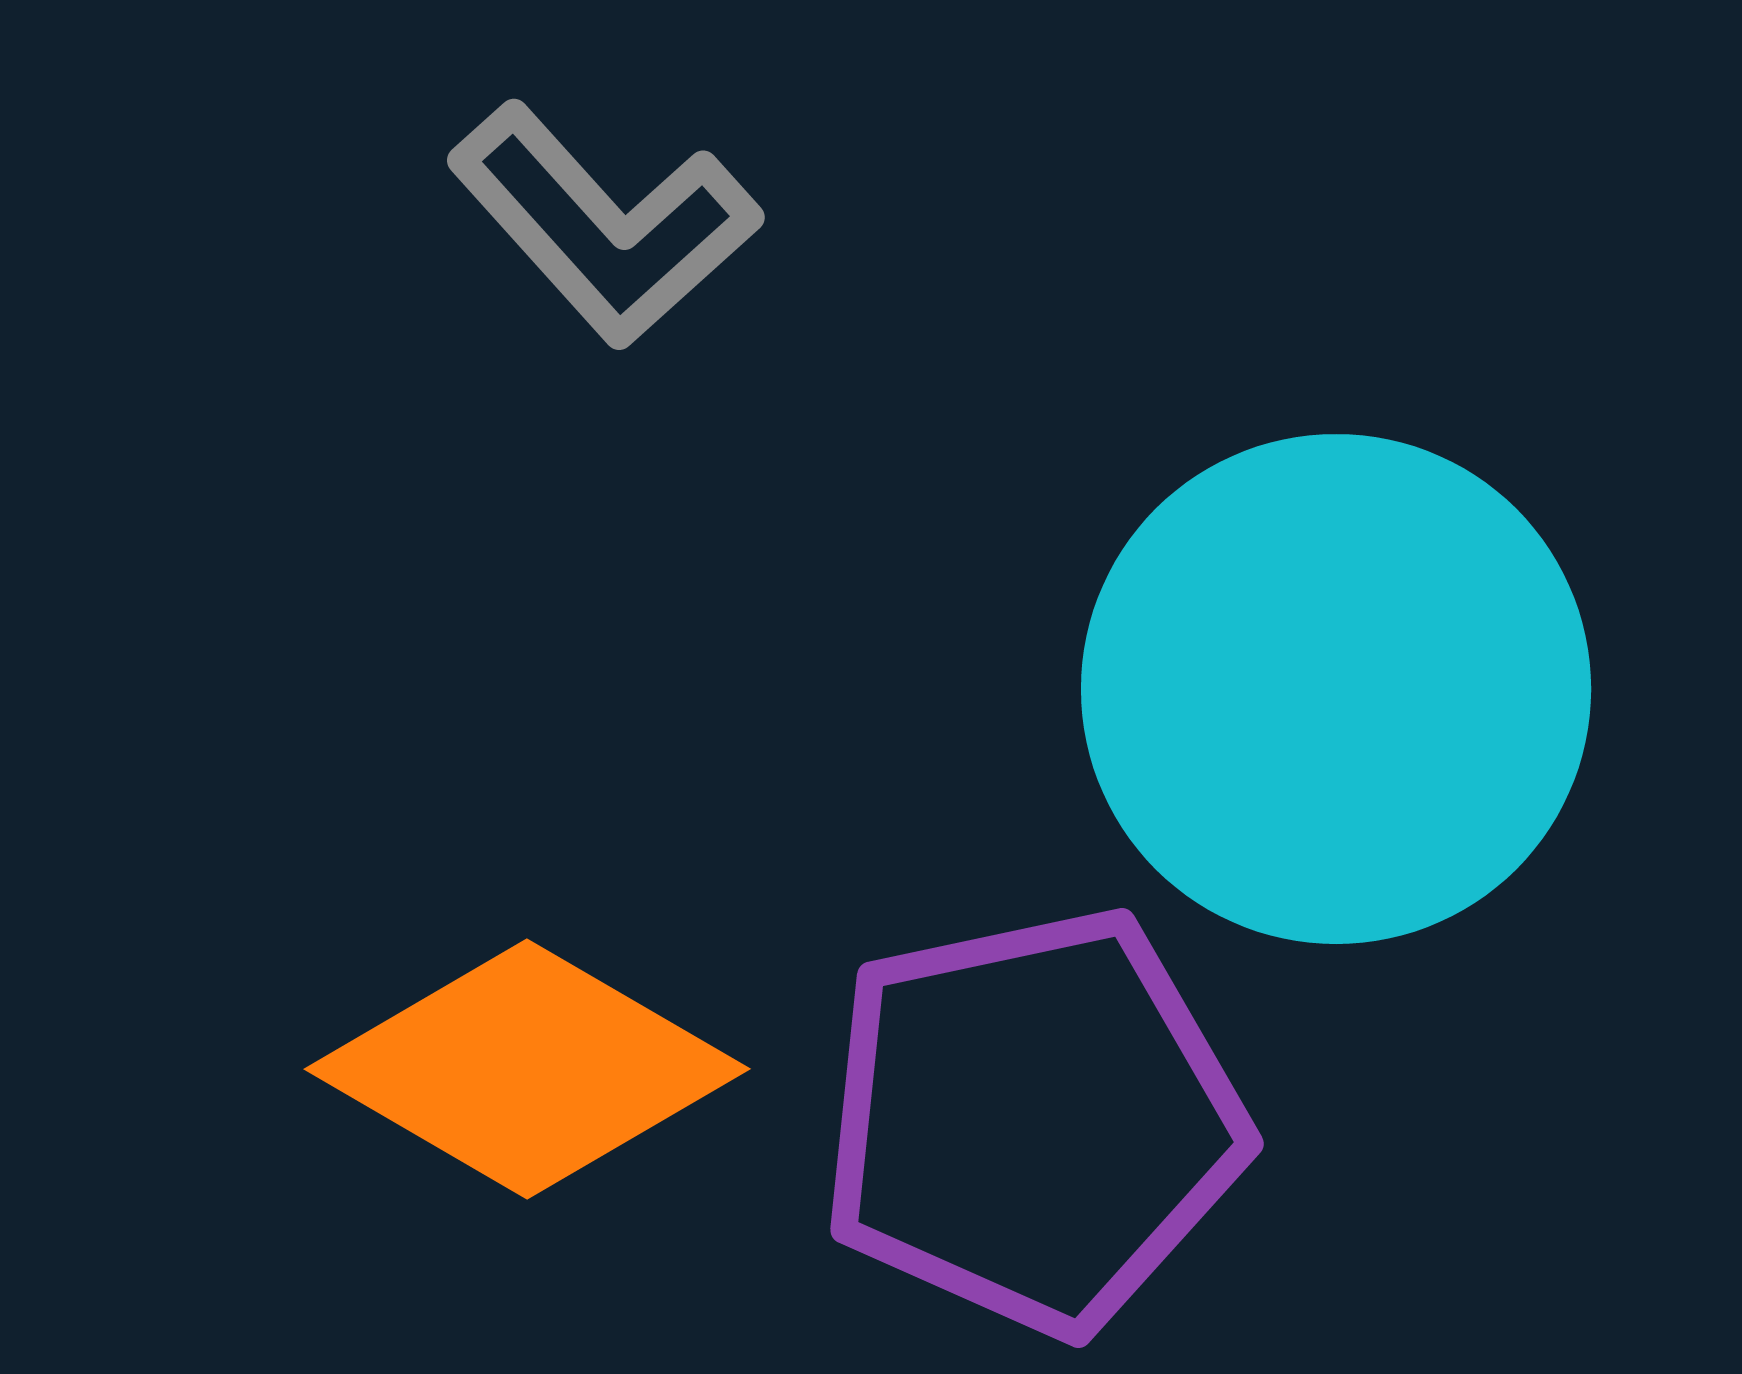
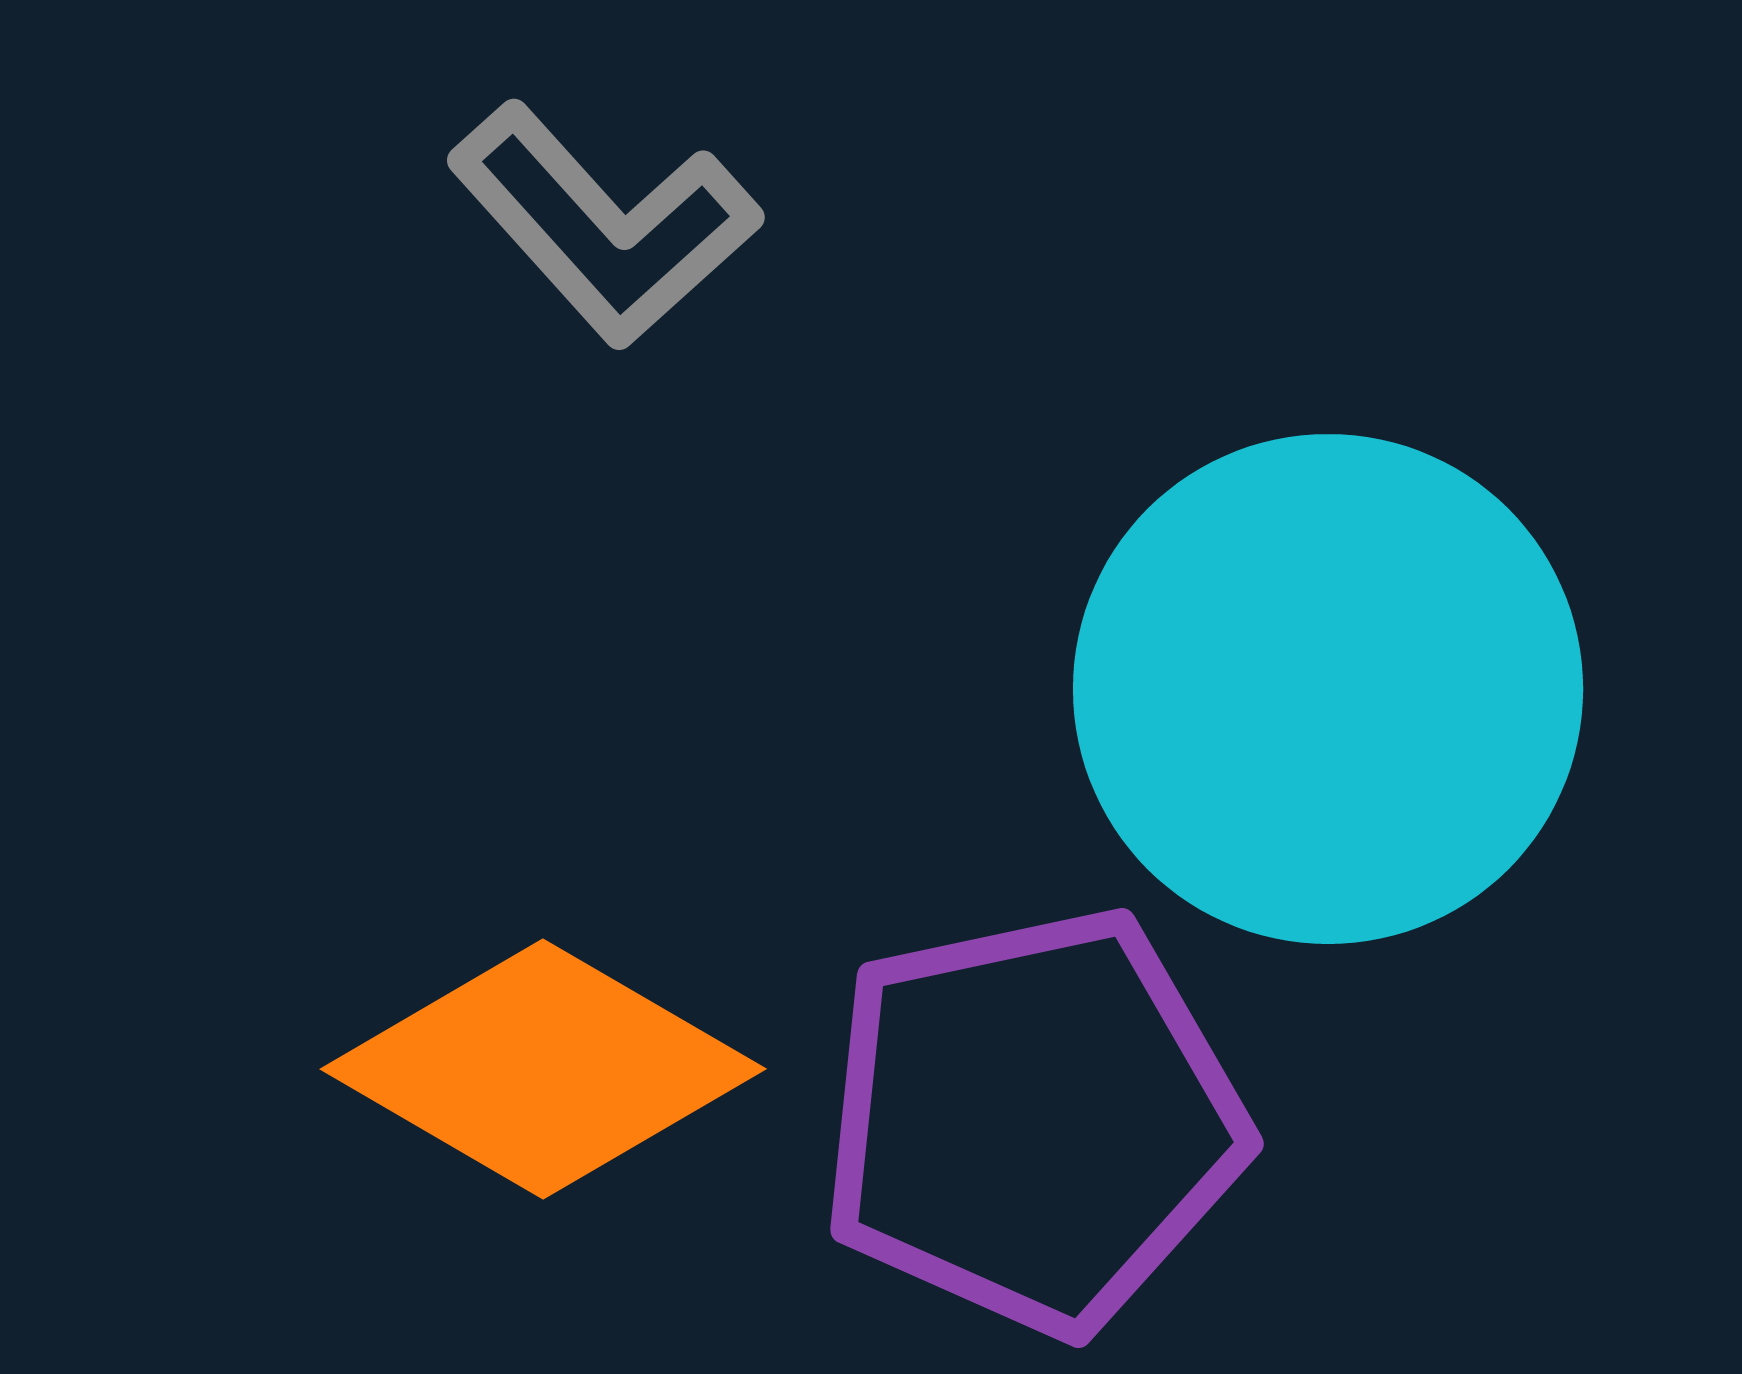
cyan circle: moved 8 px left
orange diamond: moved 16 px right
